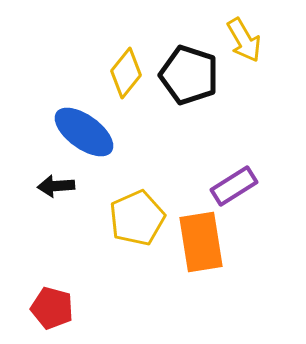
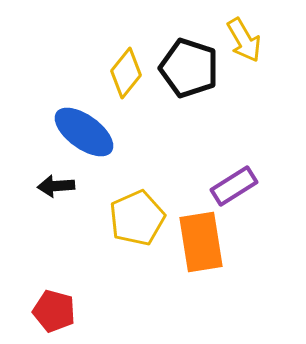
black pentagon: moved 7 px up
red pentagon: moved 2 px right, 3 px down
